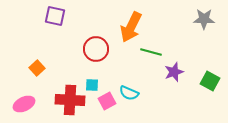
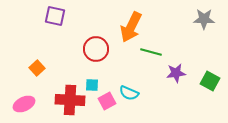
purple star: moved 2 px right, 1 px down; rotated 12 degrees clockwise
